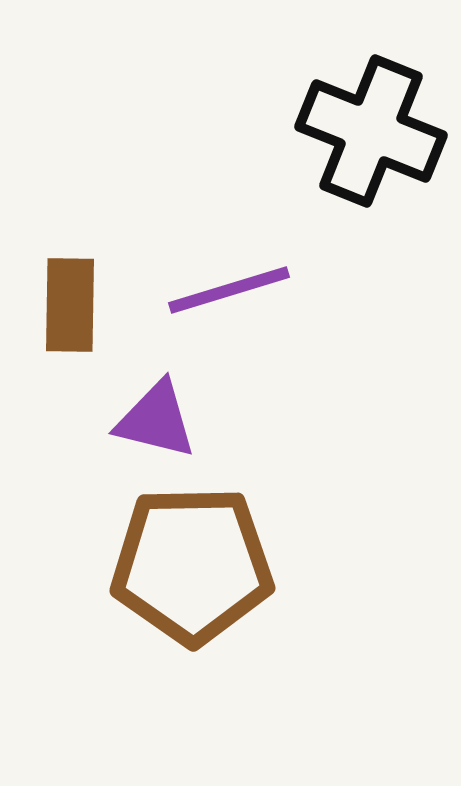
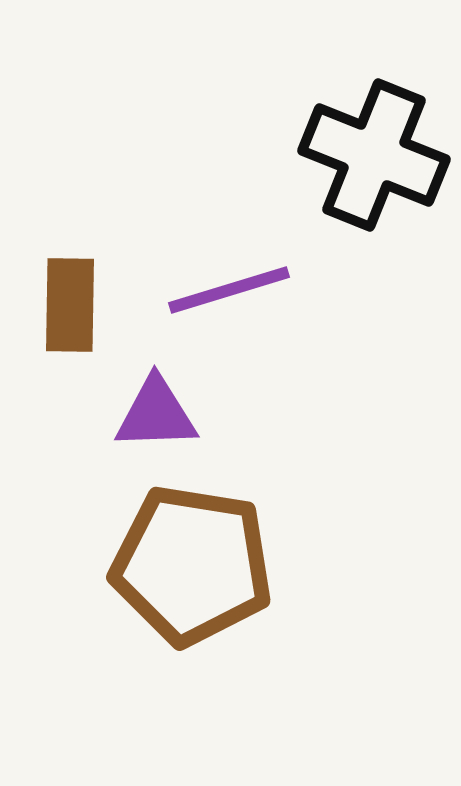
black cross: moved 3 px right, 24 px down
purple triangle: moved 6 px up; rotated 16 degrees counterclockwise
brown pentagon: rotated 10 degrees clockwise
